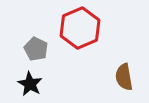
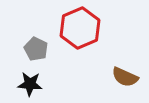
brown semicircle: moved 1 px right; rotated 56 degrees counterclockwise
black star: rotated 25 degrees counterclockwise
